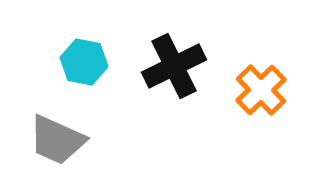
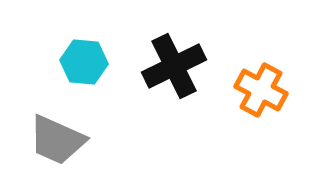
cyan hexagon: rotated 6 degrees counterclockwise
orange cross: rotated 18 degrees counterclockwise
